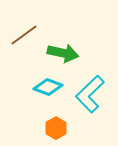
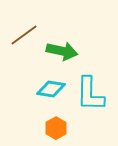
green arrow: moved 1 px left, 2 px up
cyan diamond: moved 3 px right, 2 px down; rotated 12 degrees counterclockwise
cyan L-shape: rotated 45 degrees counterclockwise
